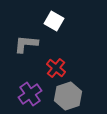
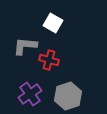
white square: moved 1 px left, 2 px down
gray L-shape: moved 1 px left, 2 px down
red cross: moved 7 px left, 8 px up; rotated 24 degrees counterclockwise
